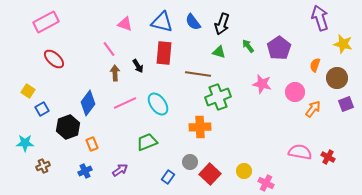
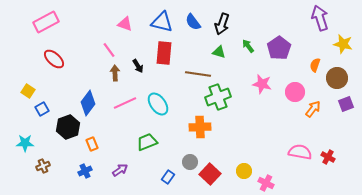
pink line at (109, 49): moved 1 px down
